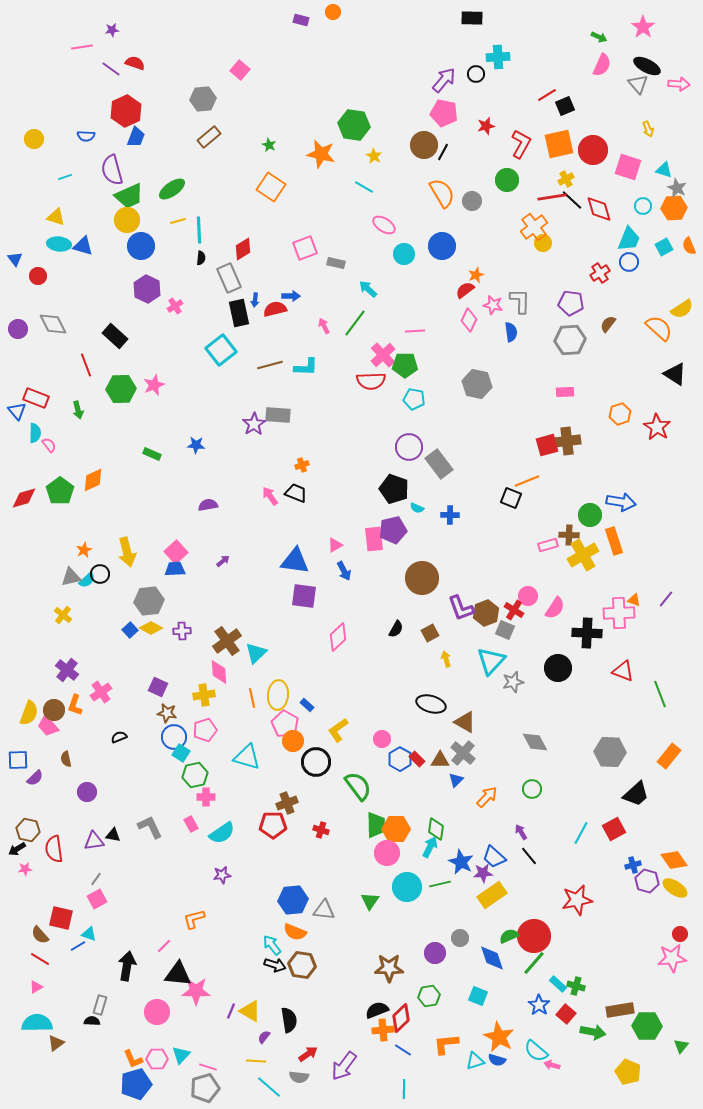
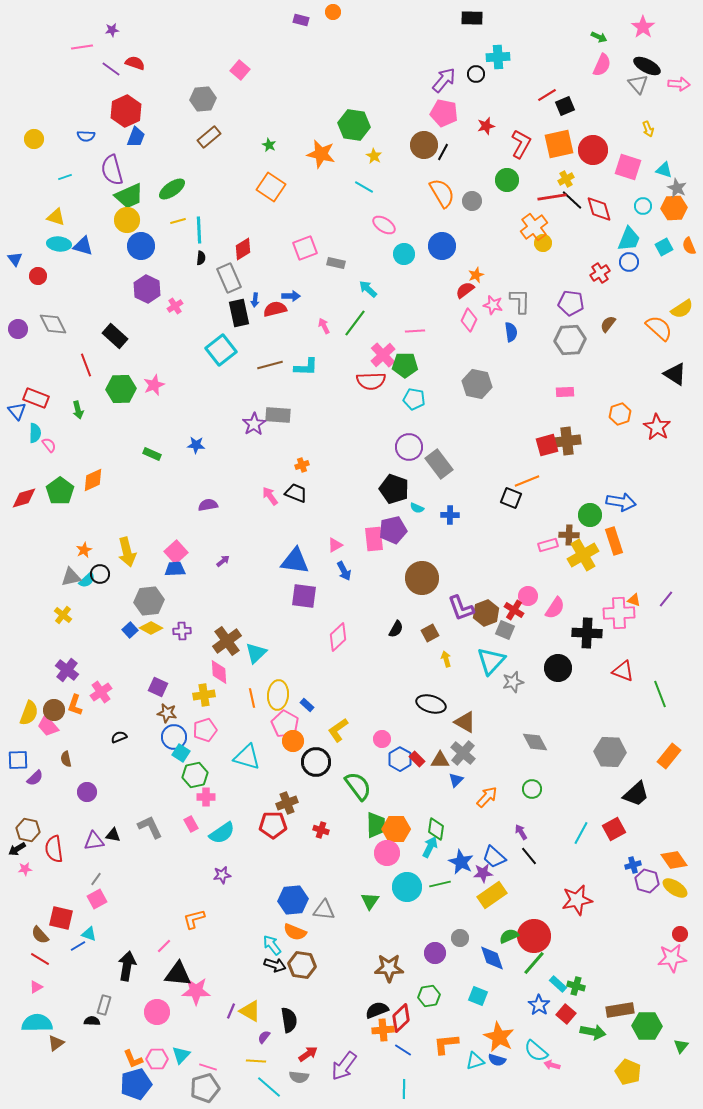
gray rectangle at (100, 1005): moved 4 px right
